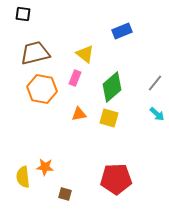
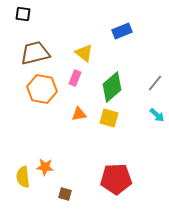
yellow triangle: moved 1 px left, 1 px up
cyan arrow: moved 1 px down
